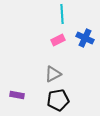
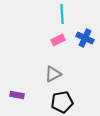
black pentagon: moved 4 px right, 2 px down
